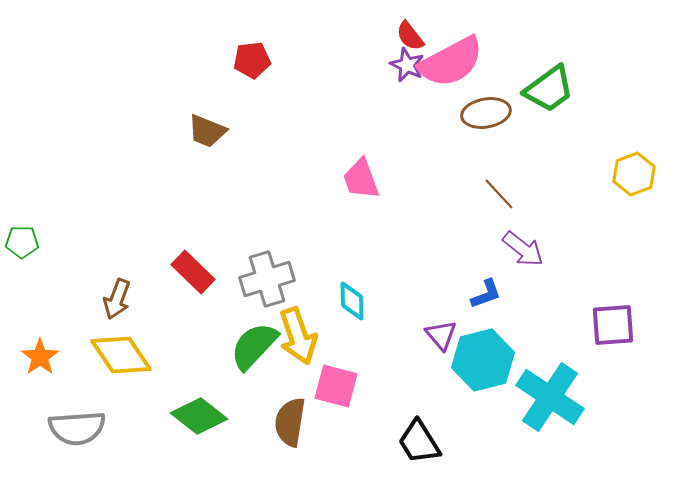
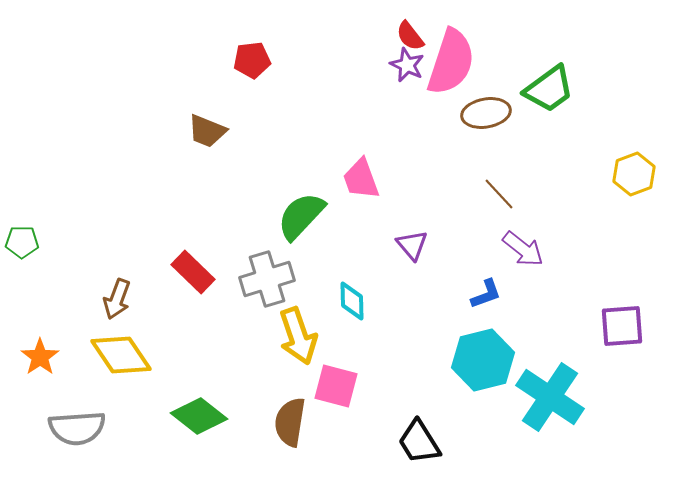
pink semicircle: rotated 44 degrees counterclockwise
purple square: moved 9 px right, 1 px down
purple triangle: moved 29 px left, 90 px up
green semicircle: moved 47 px right, 130 px up
